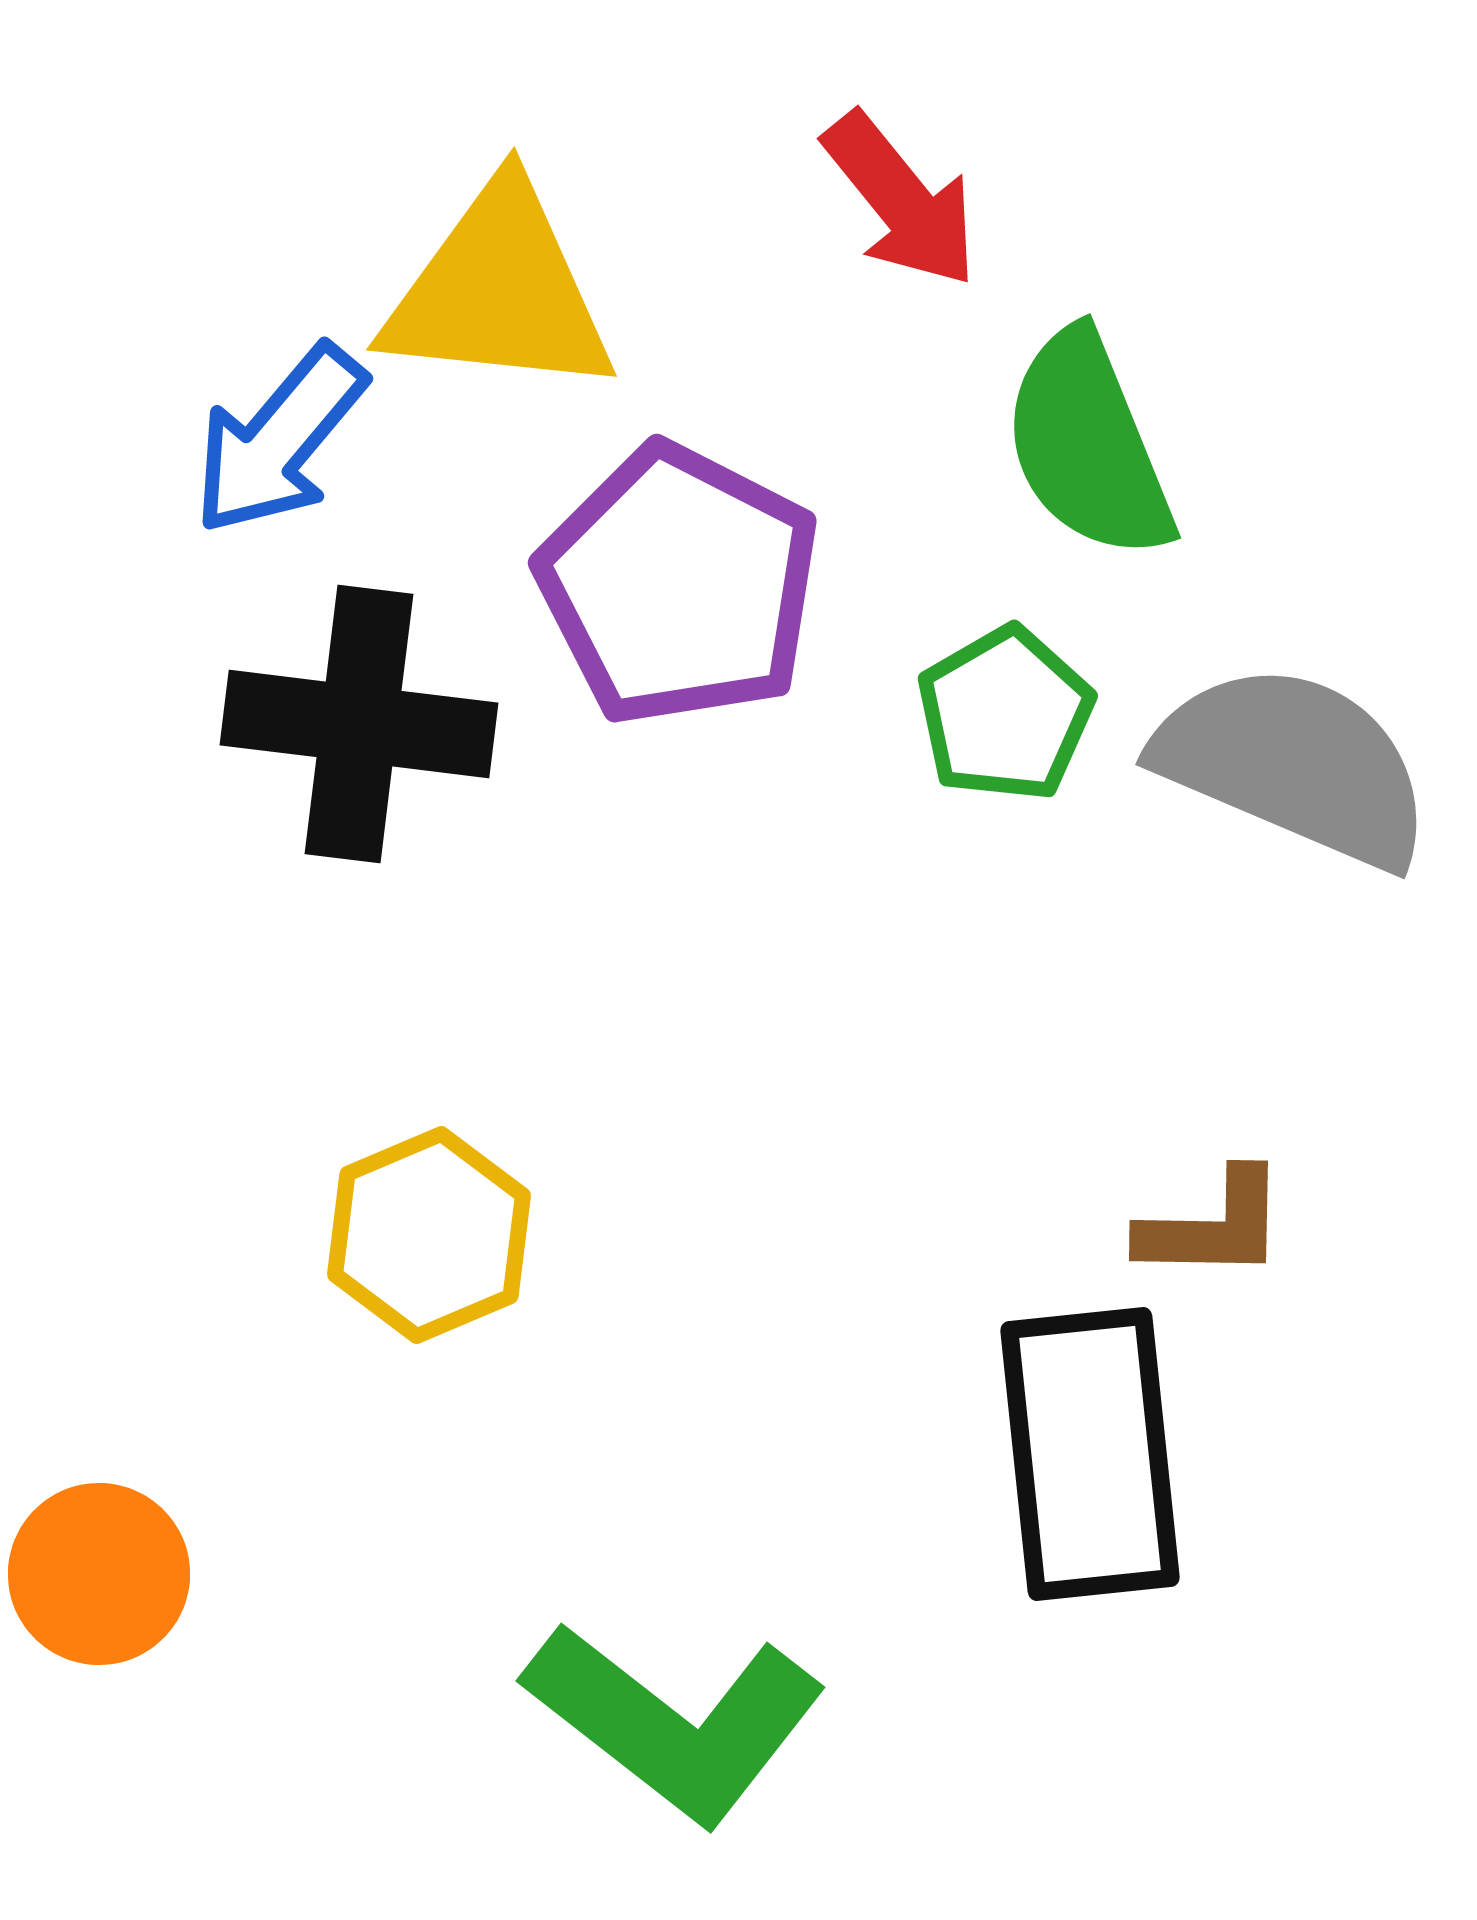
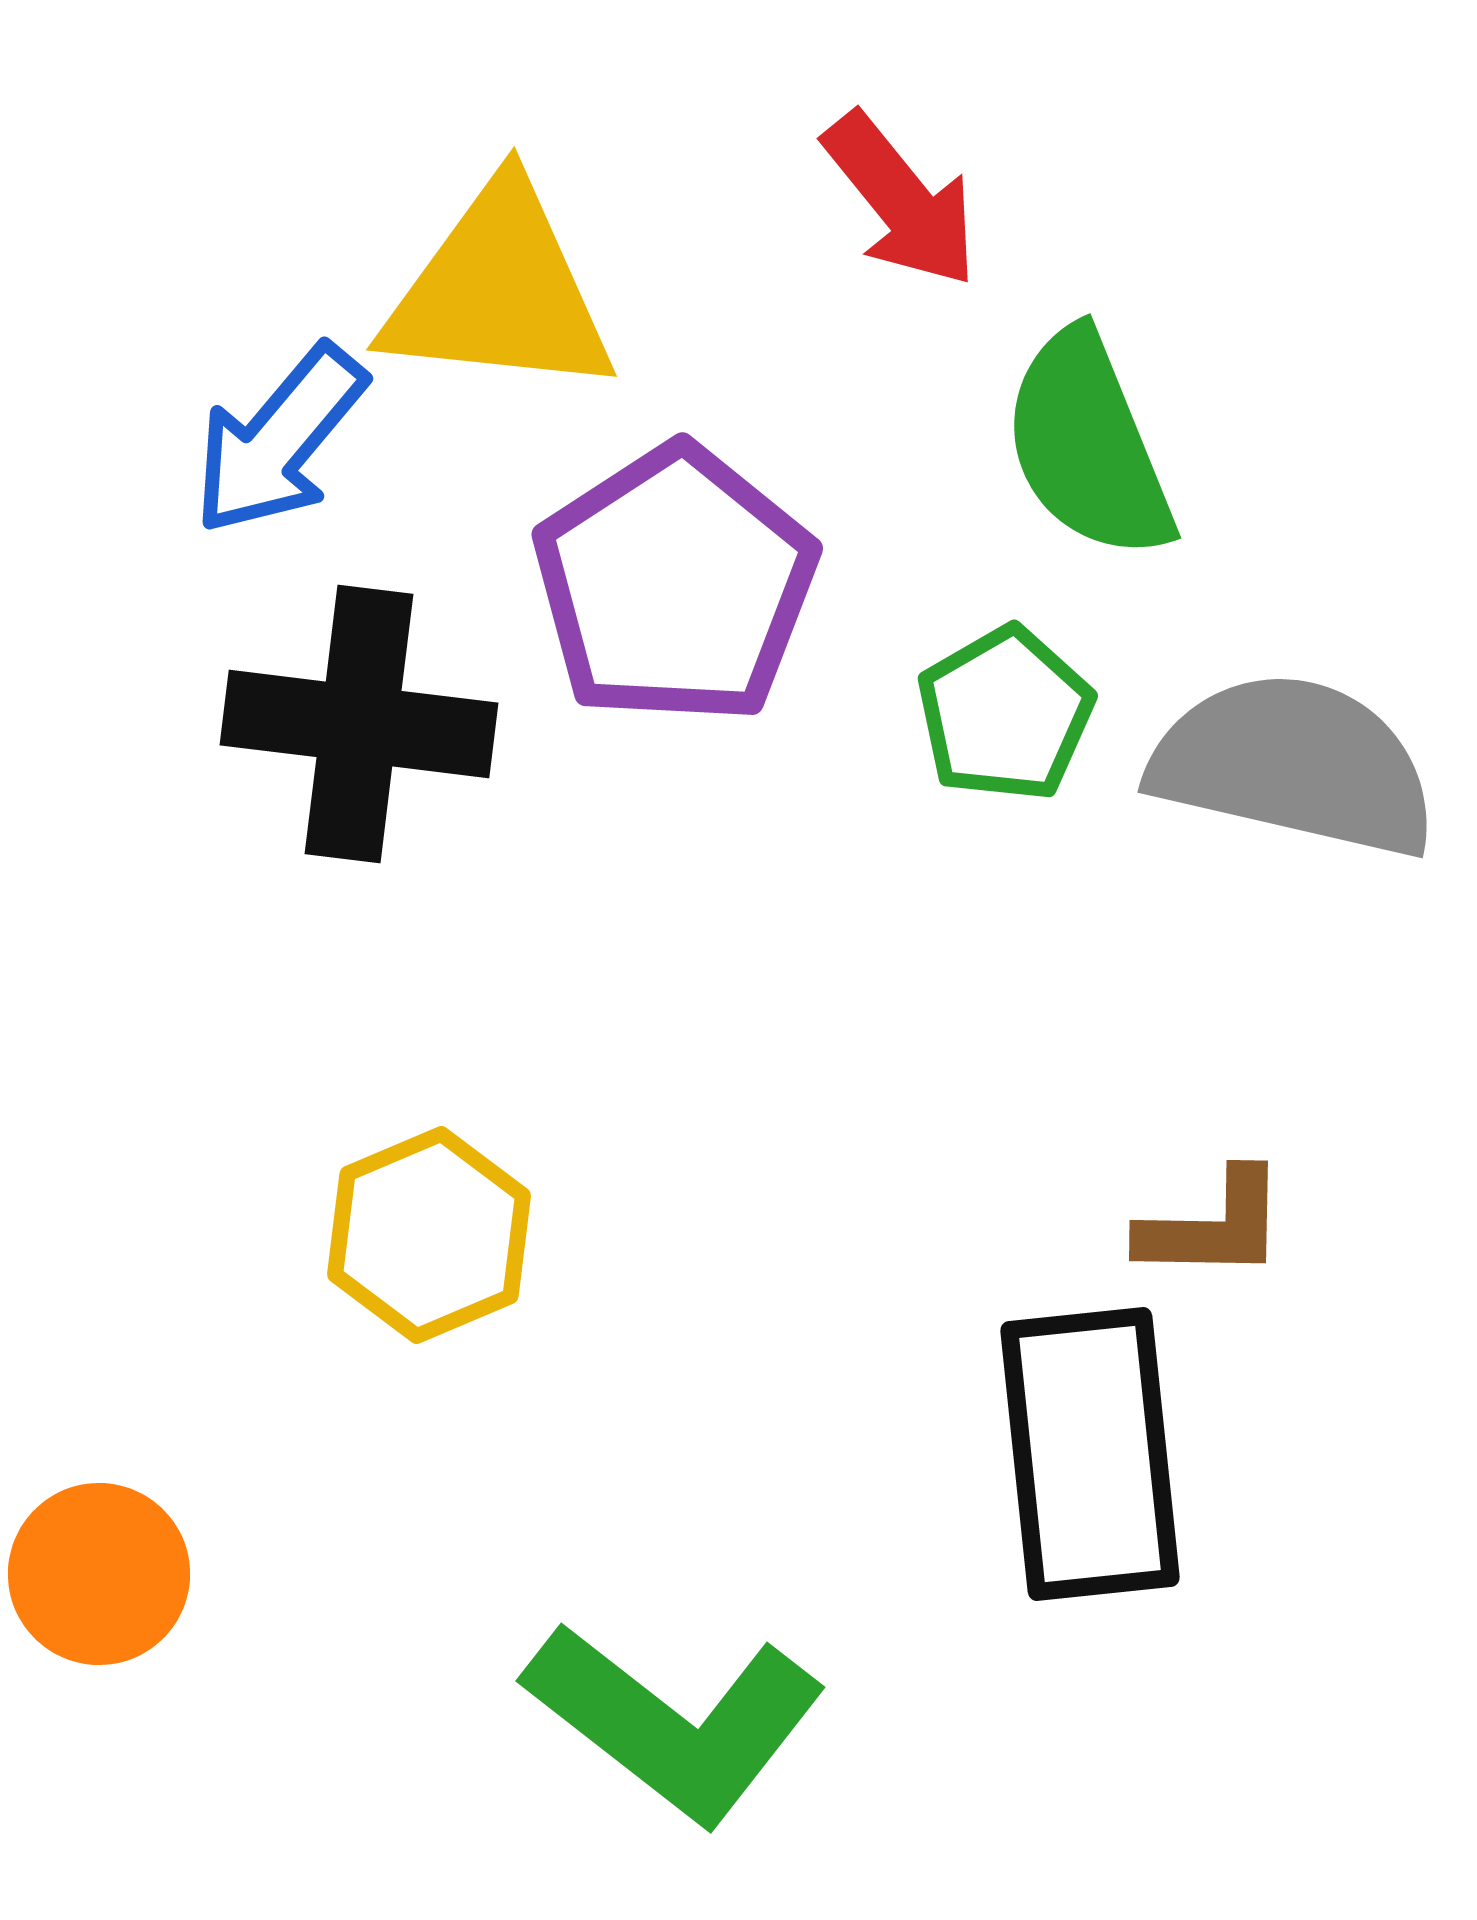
purple pentagon: moved 4 px left; rotated 12 degrees clockwise
gray semicircle: rotated 10 degrees counterclockwise
